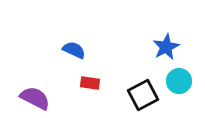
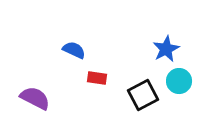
blue star: moved 2 px down
red rectangle: moved 7 px right, 5 px up
